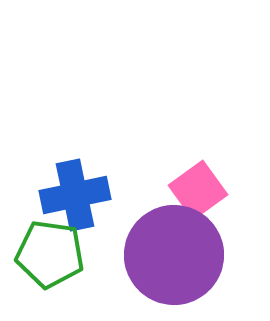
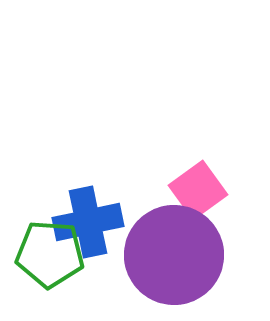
blue cross: moved 13 px right, 27 px down
green pentagon: rotated 4 degrees counterclockwise
